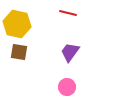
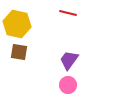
purple trapezoid: moved 1 px left, 8 px down
pink circle: moved 1 px right, 2 px up
